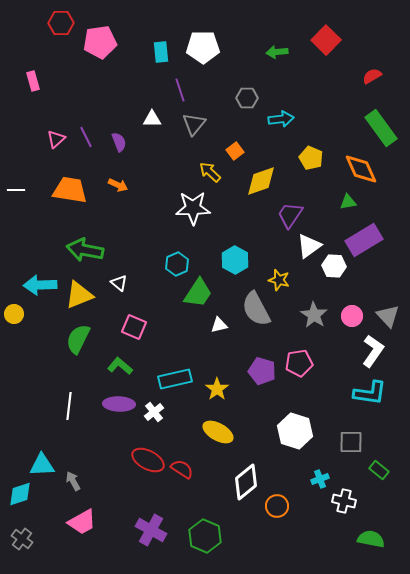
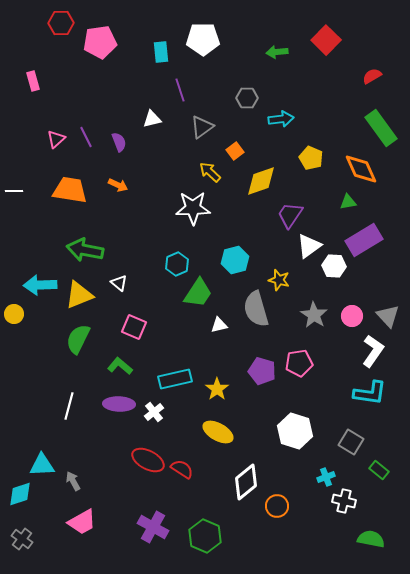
white pentagon at (203, 47): moved 8 px up
white triangle at (152, 119): rotated 12 degrees counterclockwise
gray triangle at (194, 124): moved 8 px right, 3 px down; rotated 15 degrees clockwise
white line at (16, 190): moved 2 px left, 1 px down
cyan hexagon at (235, 260): rotated 16 degrees clockwise
gray semicircle at (256, 309): rotated 12 degrees clockwise
white line at (69, 406): rotated 8 degrees clockwise
gray square at (351, 442): rotated 30 degrees clockwise
cyan cross at (320, 479): moved 6 px right, 2 px up
purple cross at (151, 530): moved 2 px right, 3 px up
